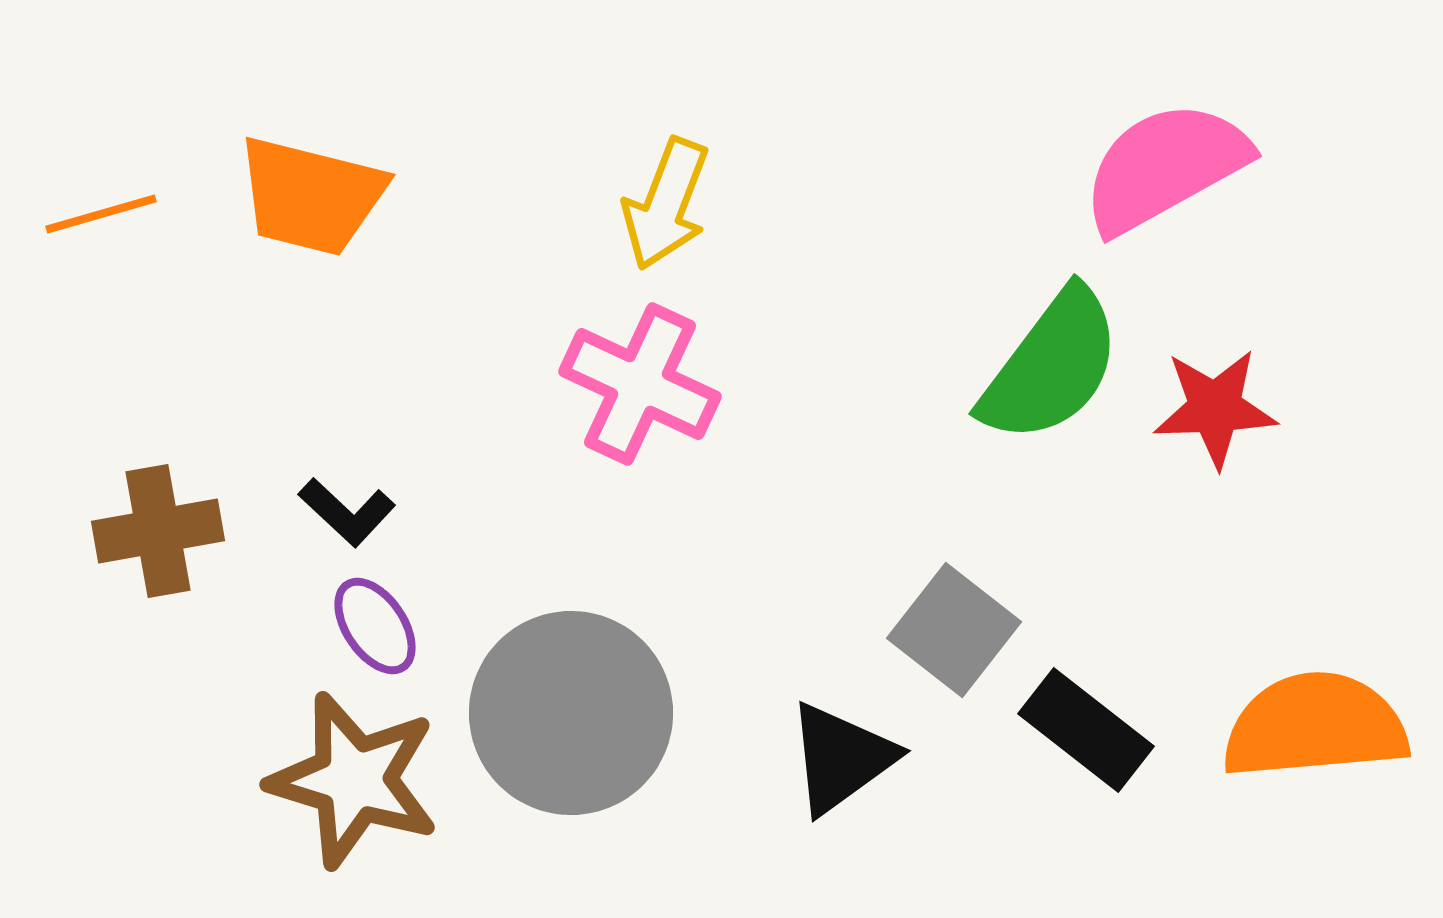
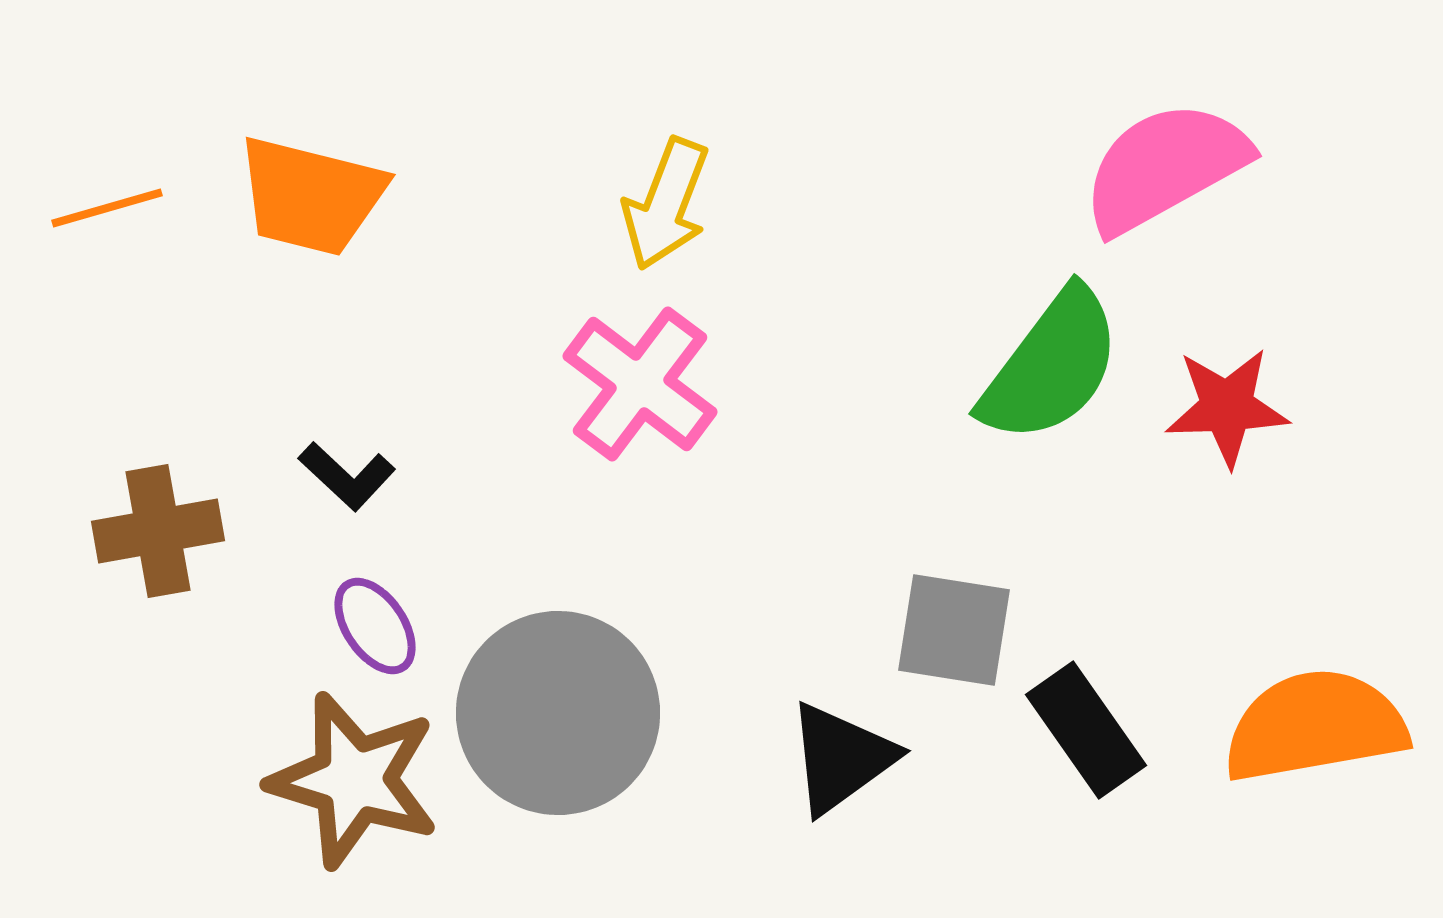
orange line: moved 6 px right, 6 px up
pink cross: rotated 12 degrees clockwise
red star: moved 12 px right, 1 px up
black L-shape: moved 36 px up
gray square: rotated 29 degrees counterclockwise
gray circle: moved 13 px left
orange semicircle: rotated 5 degrees counterclockwise
black rectangle: rotated 17 degrees clockwise
